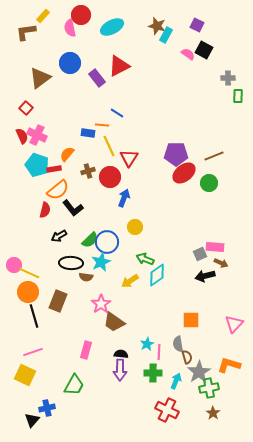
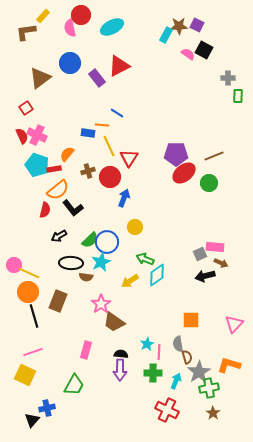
brown star at (157, 26): moved 22 px right; rotated 18 degrees counterclockwise
red square at (26, 108): rotated 16 degrees clockwise
